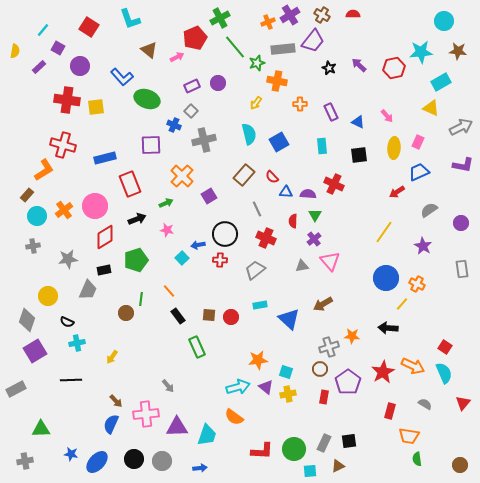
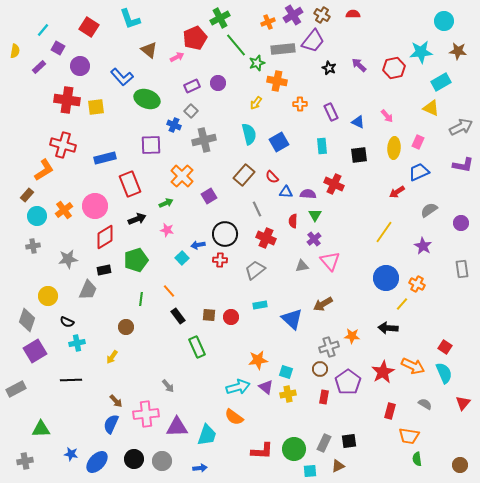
purple cross at (290, 15): moved 3 px right
green line at (235, 47): moved 1 px right, 2 px up
brown circle at (126, 313): moved 14 px down
blue triangle at (289, 319): moved 3 px right
